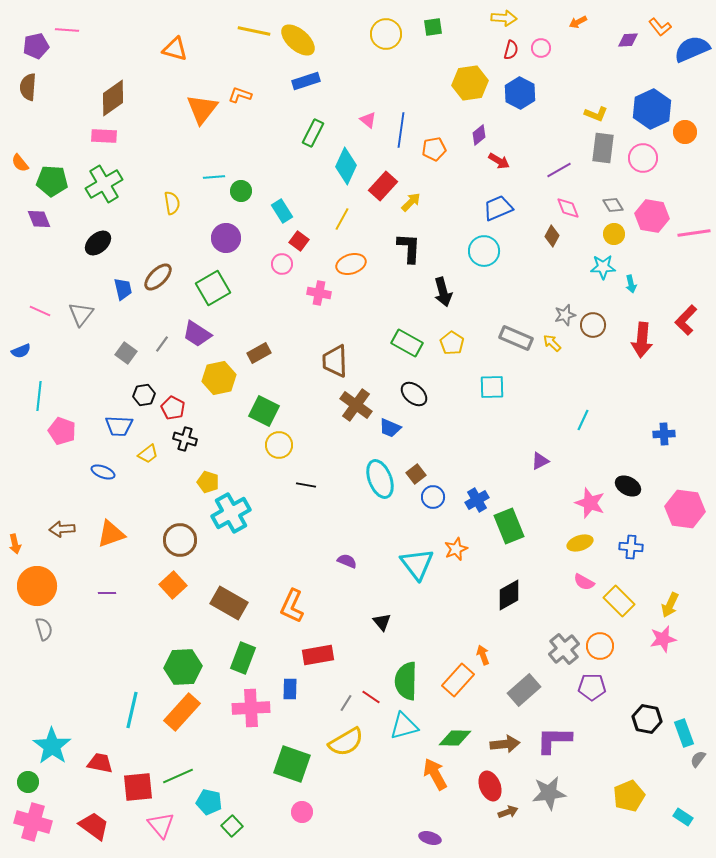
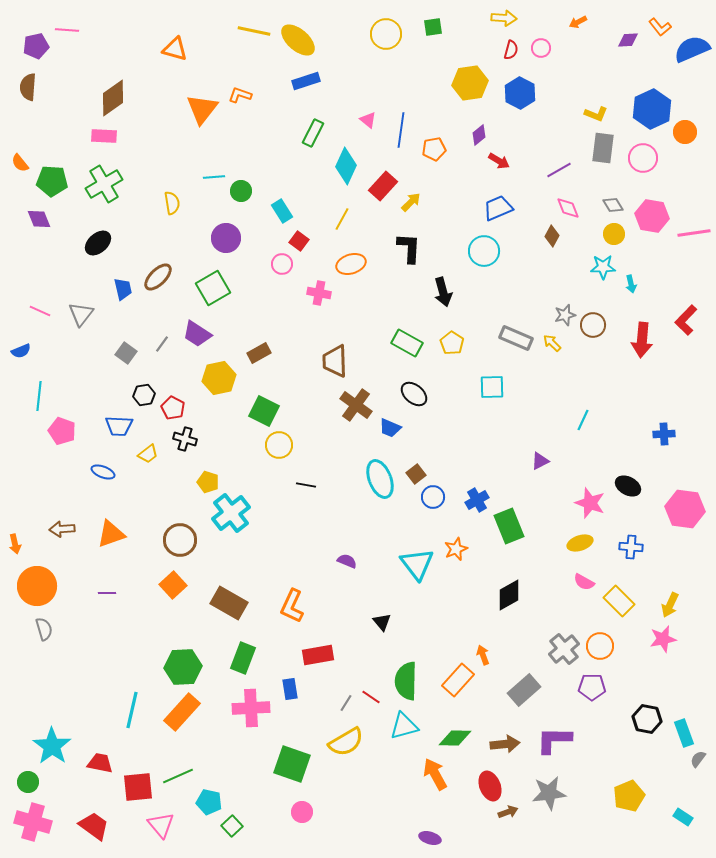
cyan cross at (231, 513): rotated 9 degrees counterclockwise
blue rectangle at (290, 689): rotated 10 degrees counterclockwise
